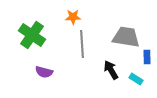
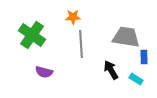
gray line: moved 1 px left
blue rectangle: moved 3 px left
